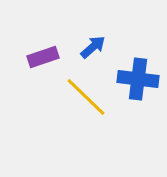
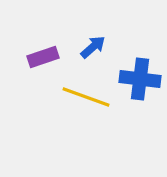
blue cross: moved 2 px right
yellow line: rotated 24 degrees counterclockwise
